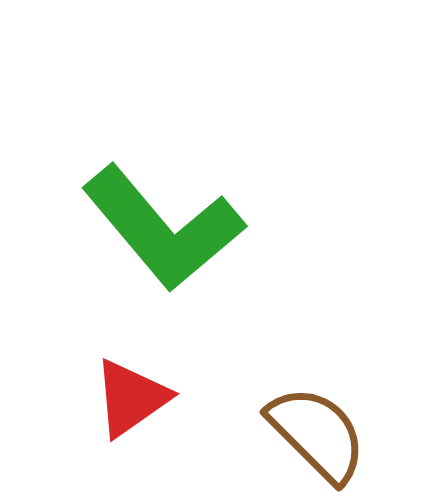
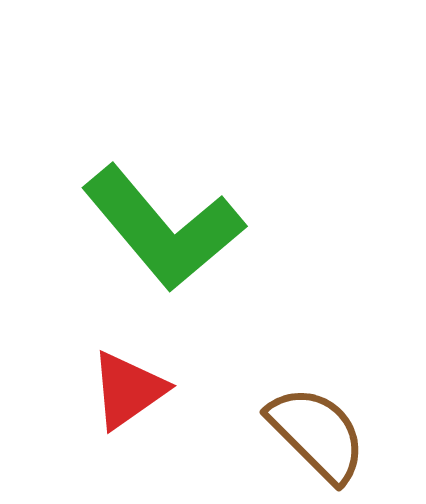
red triangle: moved 3 px left, 8 px up
